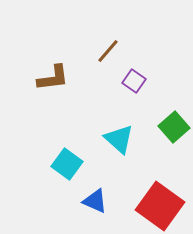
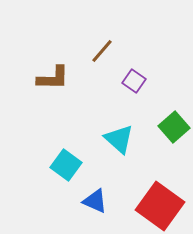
brown line: moved 6 px left
brown L-shape: rotated 8 degrees clockwise
cyan square: moved 1 px left, 1 px down
